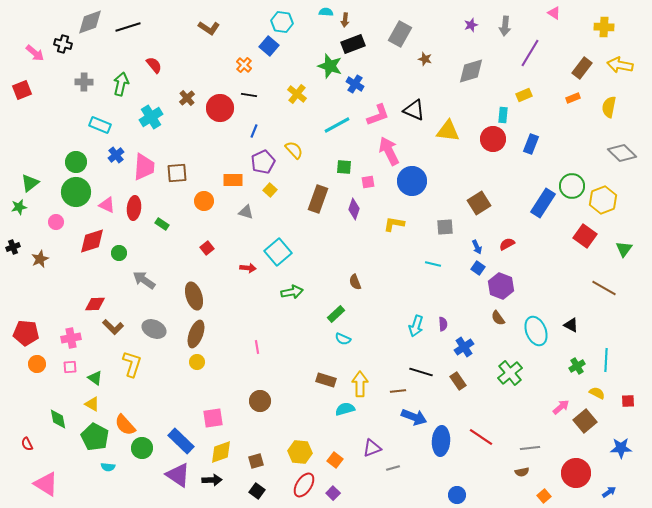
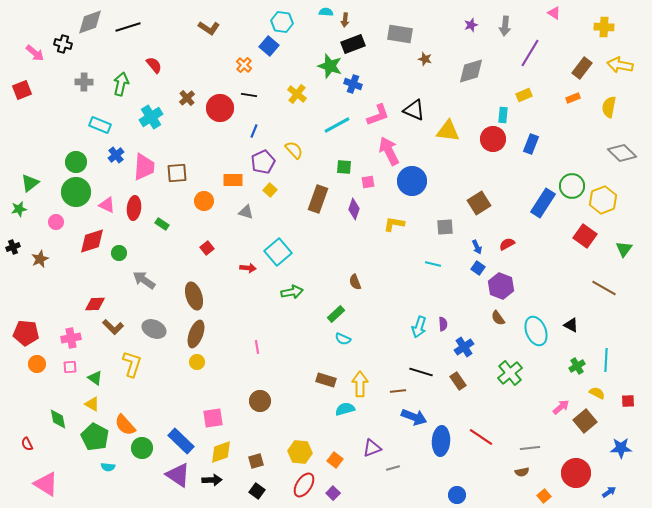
gray rectangle at (400, 34): rotated 70 degrees clockwise
blue cross at (355, 84): moved 2 px left; rotated 12 degrees counterclockwise
green star at (19, 207): moved 2 px down
cyan arrow at (416, 326): moved 3 px right, 1 px down
